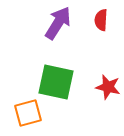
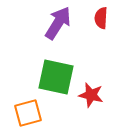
red semicircle: moved 2 px up
green square: moved 5 px up
red star: moved 17 px left, 8 px down
